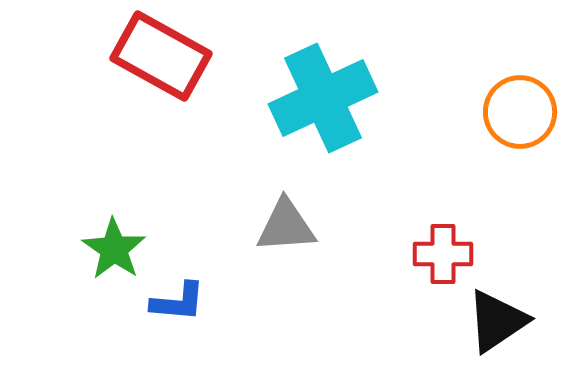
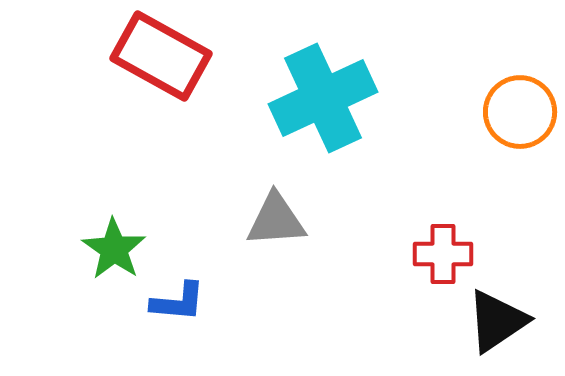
gray triangle: moved 10 px left, 6 px up
